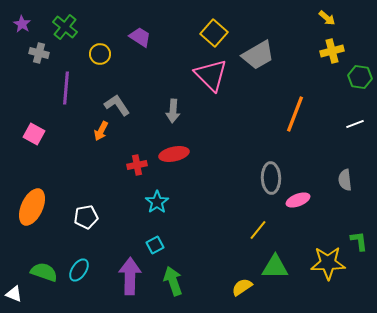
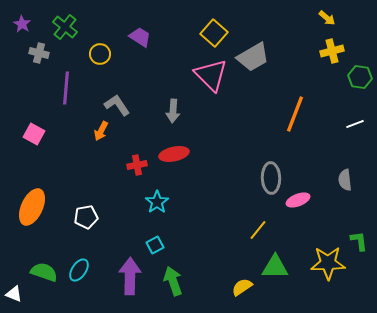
gray trapezoid: moved 5 px left, 2 px down
